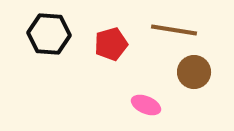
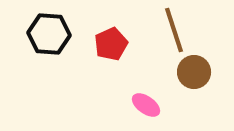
brown line: rotated 63 degrees clockwise
red pentagon: rotated 8 degrees counterclockwise
pink ellipse: rotated 12 degrees clockwise
